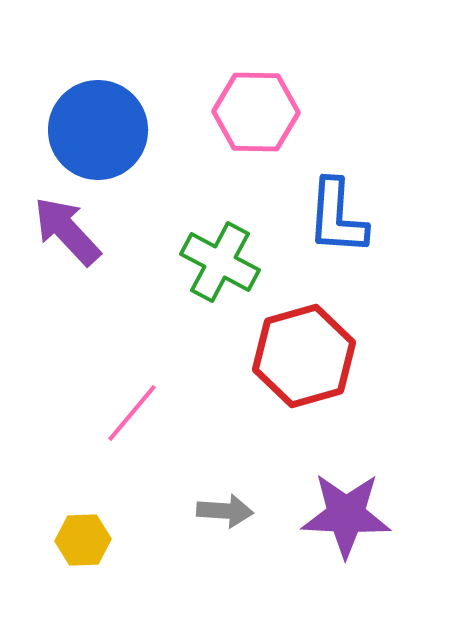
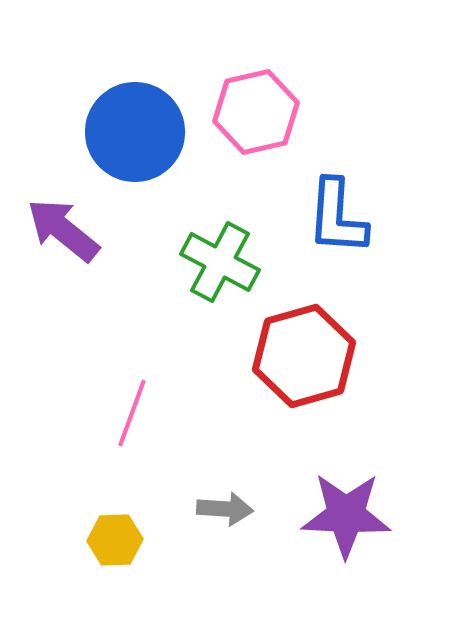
pink hexagon: rotated 14 degrees counterclockwise
blue circle: moved 37 px right, 2 px down
purple arrow: moved 4 px left, 1 px up; rotated 8 degrees counterclockwise
pink line: rotated 20 degrees counterclockwise
gray arrow: moved 2 px up
yellow hexagon: moved 32 px right
